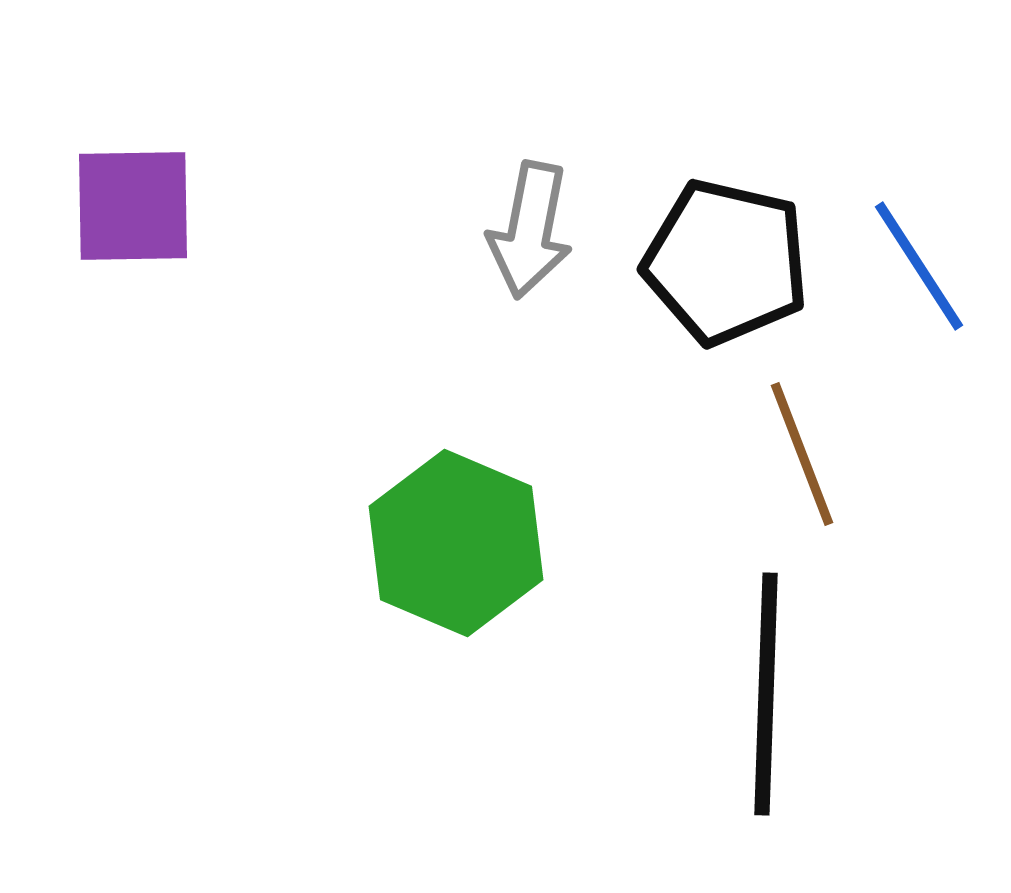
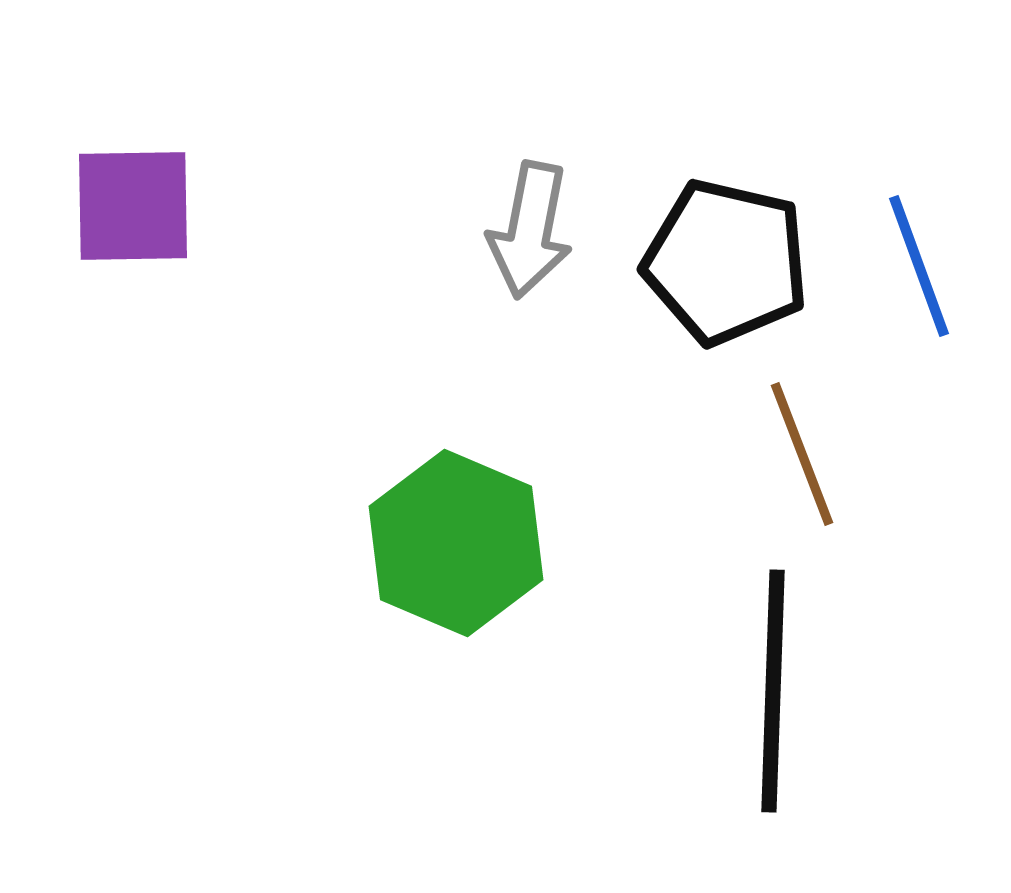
blue line: rotated 13 degrees clockwise
black line: moved 7 px right, 3 px up
